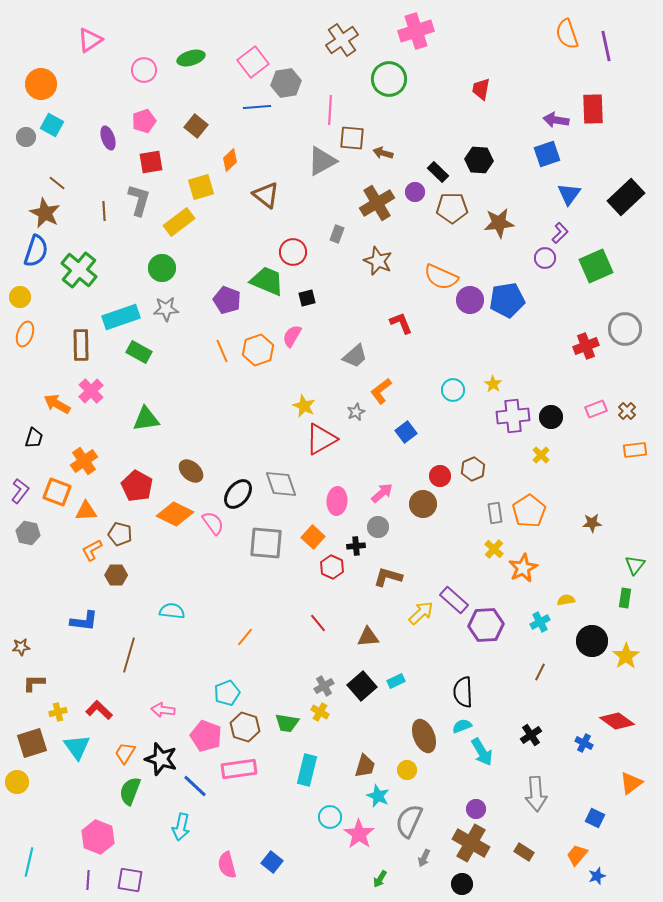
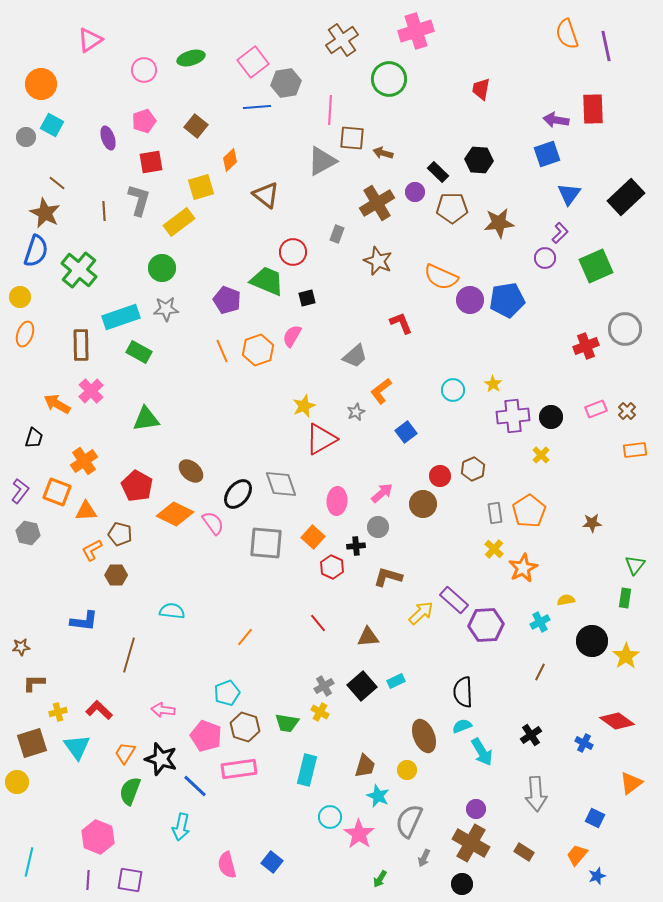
yellow star at (304, 406): rotated 25 degrees clockwise
